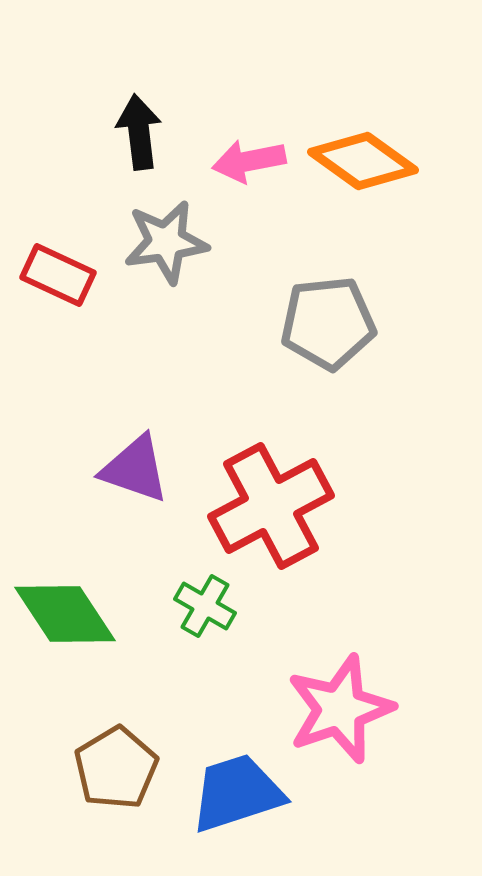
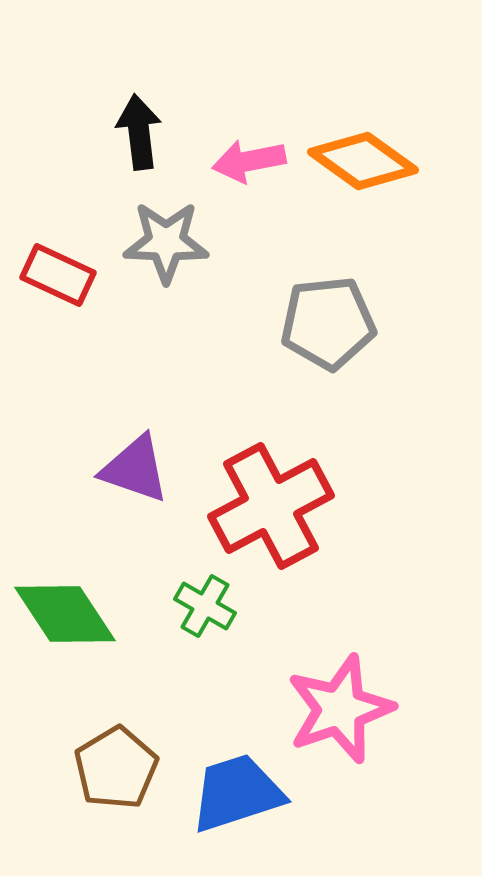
gray star: rotated 10 degrees clockwise
